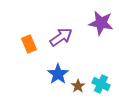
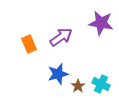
blue star: rotated 20 degrees clockwise
